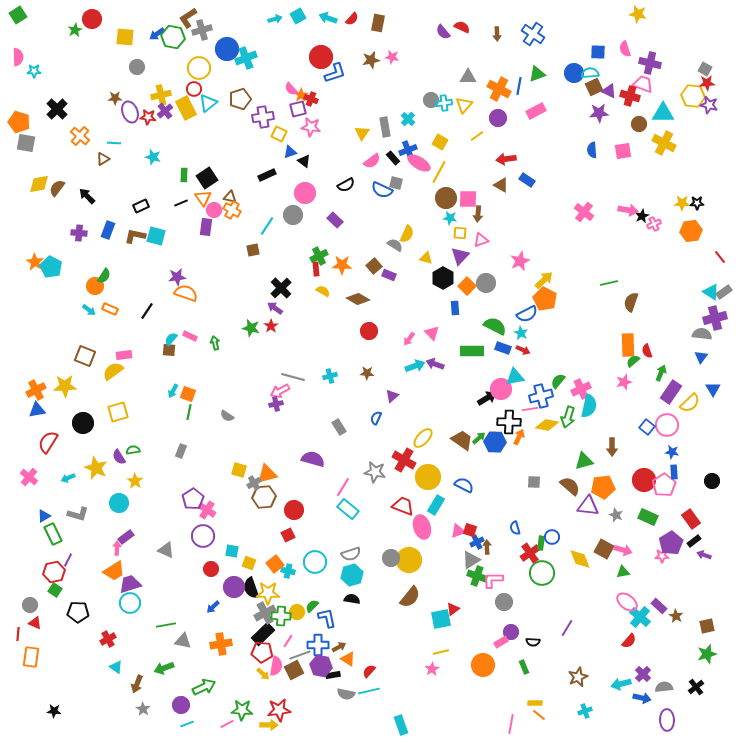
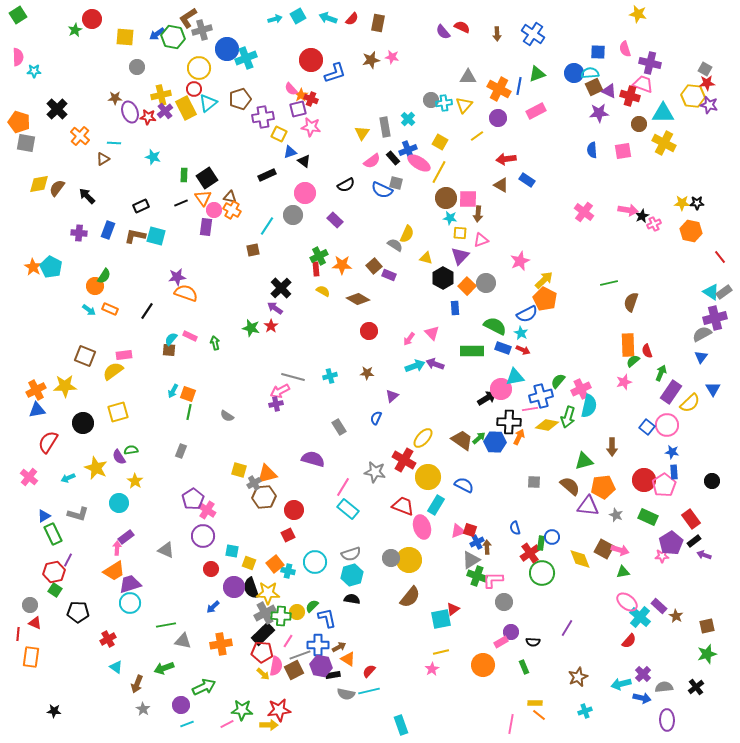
red circle at (321, 57): moved 10 px left, 3 px down
orange hexagon at (691, 231): rotated 20 degrees clockwise
orange star at (35, 262): moved 2 px left, 5 px down
gray semicircle at (702, 334): rotated 36 degrees counterclockwise
green semicircle at (133, 450): moved 2 px left
pink arrow at (623, 550): moved 3 px left
